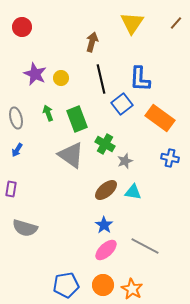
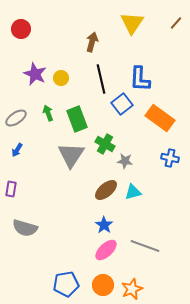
red circle: moved 1 px left, 2 px down
gray ellipse: rotated 70 degrees clockwise
gray triangle: rotated 28 degrees clockwise
gray star: rotated 28 degrees clockwise
cyan triangle: rotated 24 degrees counterclockwise
gray line: rotated 8 degrees counterclockwise
blue pentagon: moved 1 px up
orange star: rotated 20 degrees clockwise
